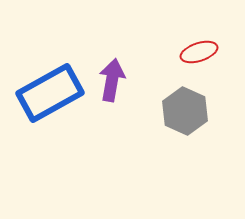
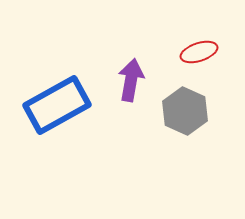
purple arrow: moved 19 px right
blue rectangle: moved 7 px right, 12 px down
